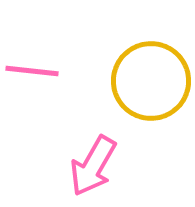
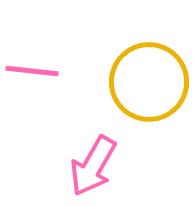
yellow circle: moved 2 px left, 1 px down
